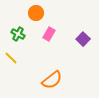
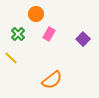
orange circle: moved 1 px down
green cross: rotated 16 degrees clockwise
